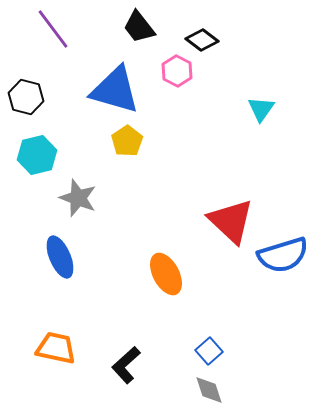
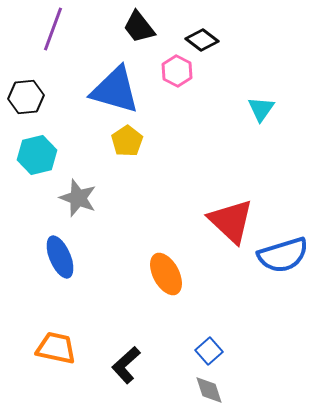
purple line: rotated 57 degrees clockwise
black hexagon: rotated 20 degrees counterclockwise
